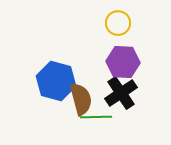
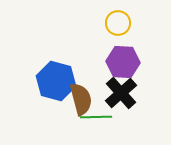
black cross: rotated 8 degrees counterclockwise
